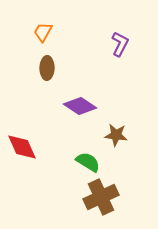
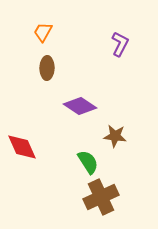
brown star: moved 1 px left, 1 px down
green semicircle: rotated 25 degrees clockwise
